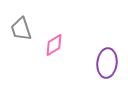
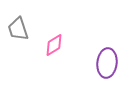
gray trapezoid: moved 3 px left
